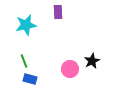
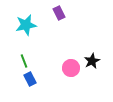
purple rectangle: moved 1 px right, 1 px down; rotated 24 degrees counterclockwise
pink circle: moved 1 px right, 1 px up
blue rectangle: rotated 48 degrees clockwise
